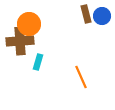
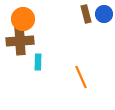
blue circle: moved 2 px right, 2 px up
orange circle: moved 6 px left, 5 px up
cyan rectangle: rotated 14 degrees counterclockwise
